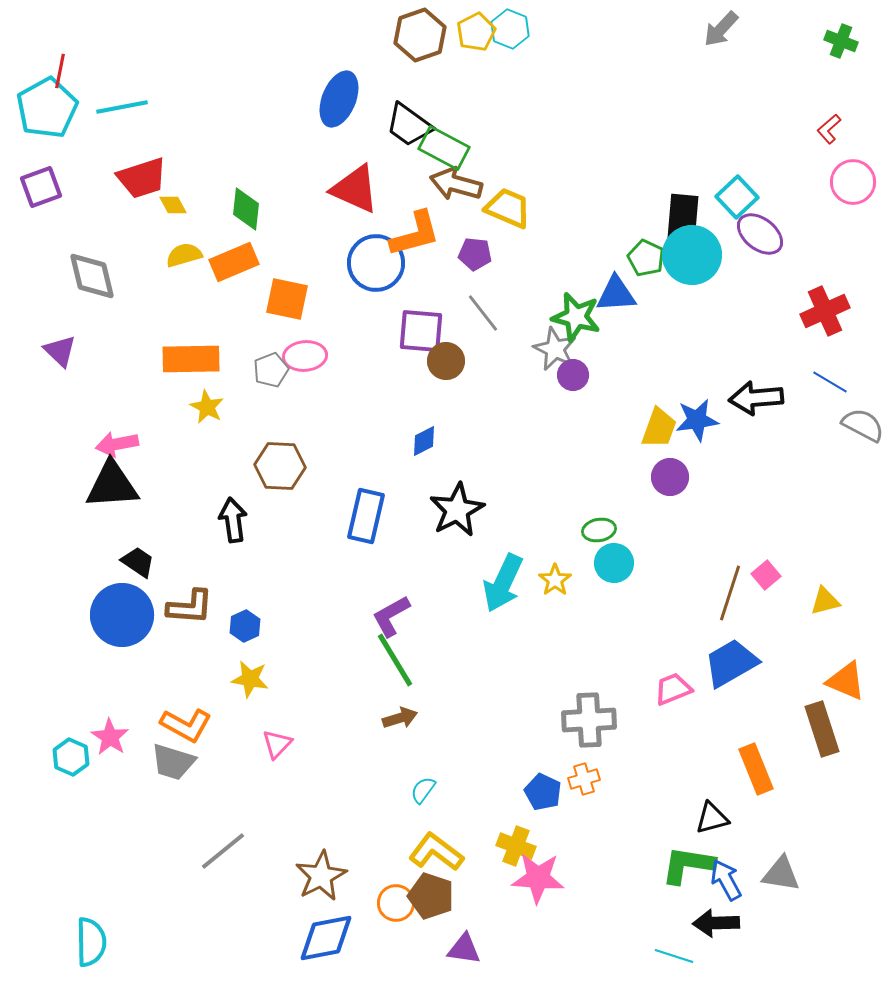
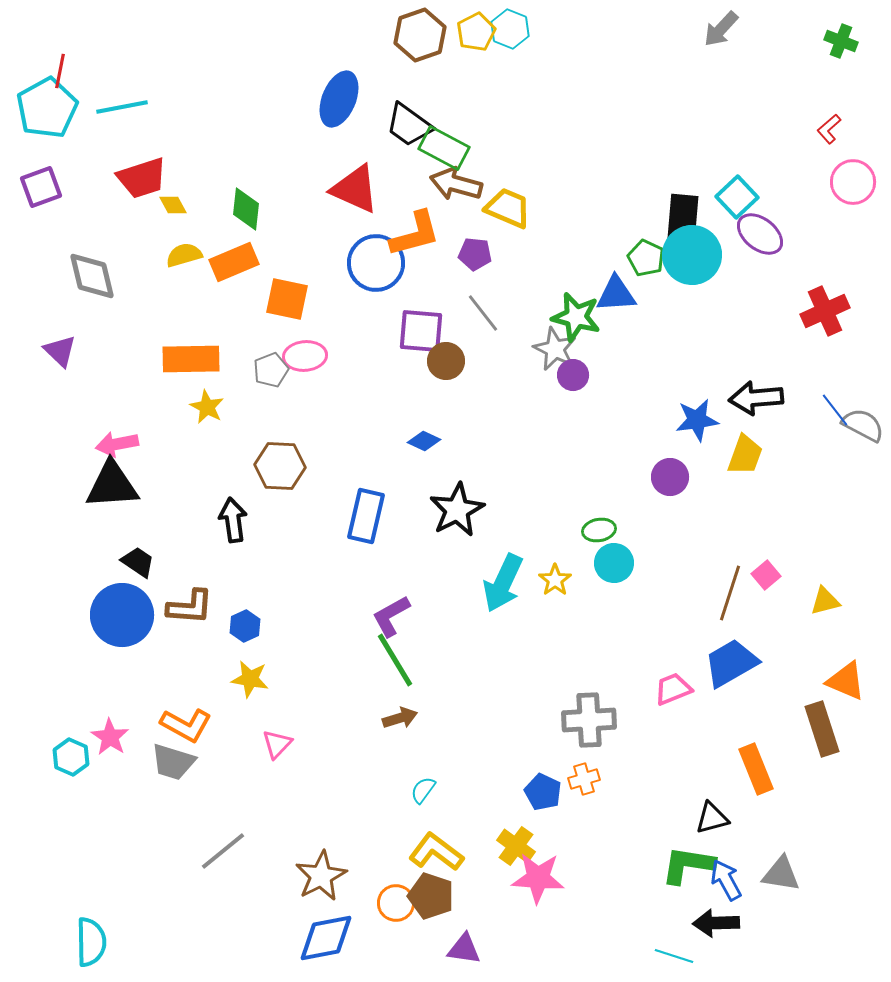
blue line at (830, 382): moved 5 px right, 28 px down; rotated 21 degrees clockwise
yellow trapezoid at (659, 428): moved 86 px right, 27 px down
blue diamond at (424, 441): rotated 52 degrees clockwise
yellow cross at (516, 846): rotated 15 degrees clockwise
